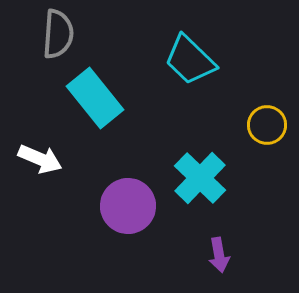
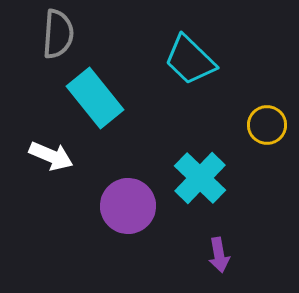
white arrow: moved 11 px right, 3 px up
